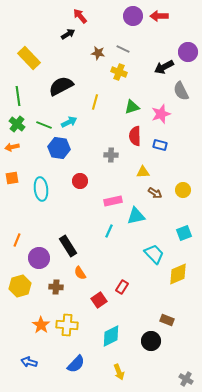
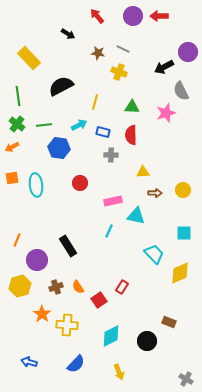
red arrow at (80, 16): moved 17 px right
black arrow at (68, 34): rotated 64 degrees clockwise
green triangle at (132, 107): rotated 21 degrees clockwise
pink star at (161, 114): moved 5 px right, 1 px up
cyan arrow at (69, 122): moved 10 px right, 3 px down
green line at (44, 125): rotated 28 degrees counterclockwise
red semicircle at (135, 136): moved 4 px left, 1 px up
blue rectangle at (160, 145): moved 57 px left, 13 px up
orange arrow at (12, 147): rotated 16 degrees counterclockwise
red circle at (80, 181): moved 2 px down
cyan ellipse at (41, 189): moved 5 px left, 4 px up
brown arrow at (155, 193): rotated 32 degrees counterclockwise
cyan triangle at (136, 216): rotated 24 degrees clockwise
cyan square at (184, 233): rotated 21 degrees clockwise
purple circle at (39, 258): moved 2 px left, 2 px down
orange semicircle at (80, 273): moved 2 px left, 14 px down
yellow diamond at (178, 274): moved 2 px right, 1 px up
brown cross at (56, 287): rotated 24 degrees counterclockwise
brown rectangle at (167, 320): moved 2 px right, 2 px down
orange star at (41, 325): moved 1 px right, 11 px up
black circle at (151, 341): moved 4 px left
